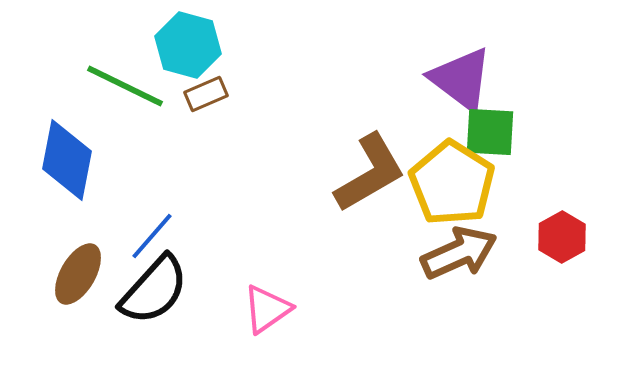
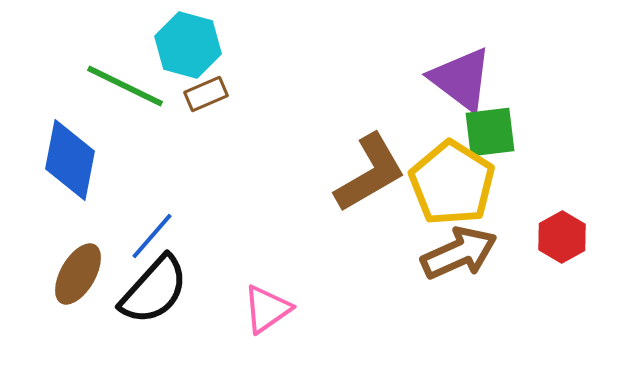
green square: rotated 10 degrees counterclockwise
blue diamond: moved 3 px right
